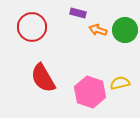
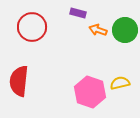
red semicircle: moved 24 px left, 3 px down; rotated 36 degrees clockwise
